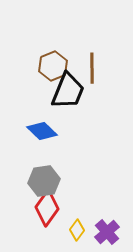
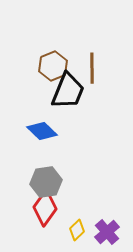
gray hexagon: moved 2 px right, 1 px down
red diamond: moved 2 px left
yellow diamond: rotated 10 degrees clockwise
